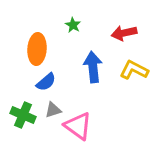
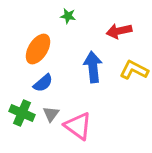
green star: moved 5 px left, 9 px up; rotated 21 degrees counterclockwise
red arrow: moved 5 px left, 2 px up
orange ellipse: moved 1 px right; rotated 28 degrees clockwise
blue semicircle: moved 3 px left, 1 px down
gray triangle: moved 2 px left, 4 px down; rotated 36 degrees counterclockwise
green cross: moved 1 px left, 2 px up
